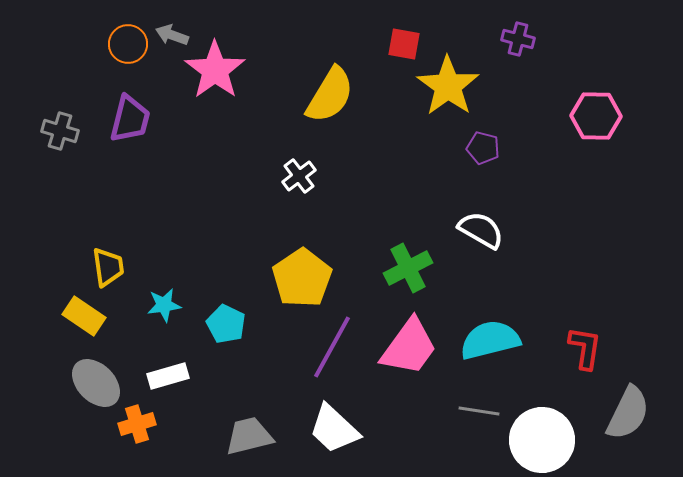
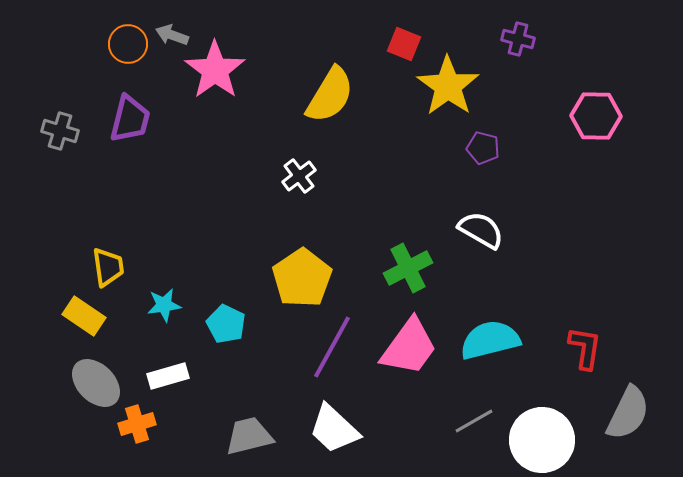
red square: rotated 12 degrees clockwise
gray line: moved 5 px left, 10 px down; rotated 39 degrees counterclockwise
